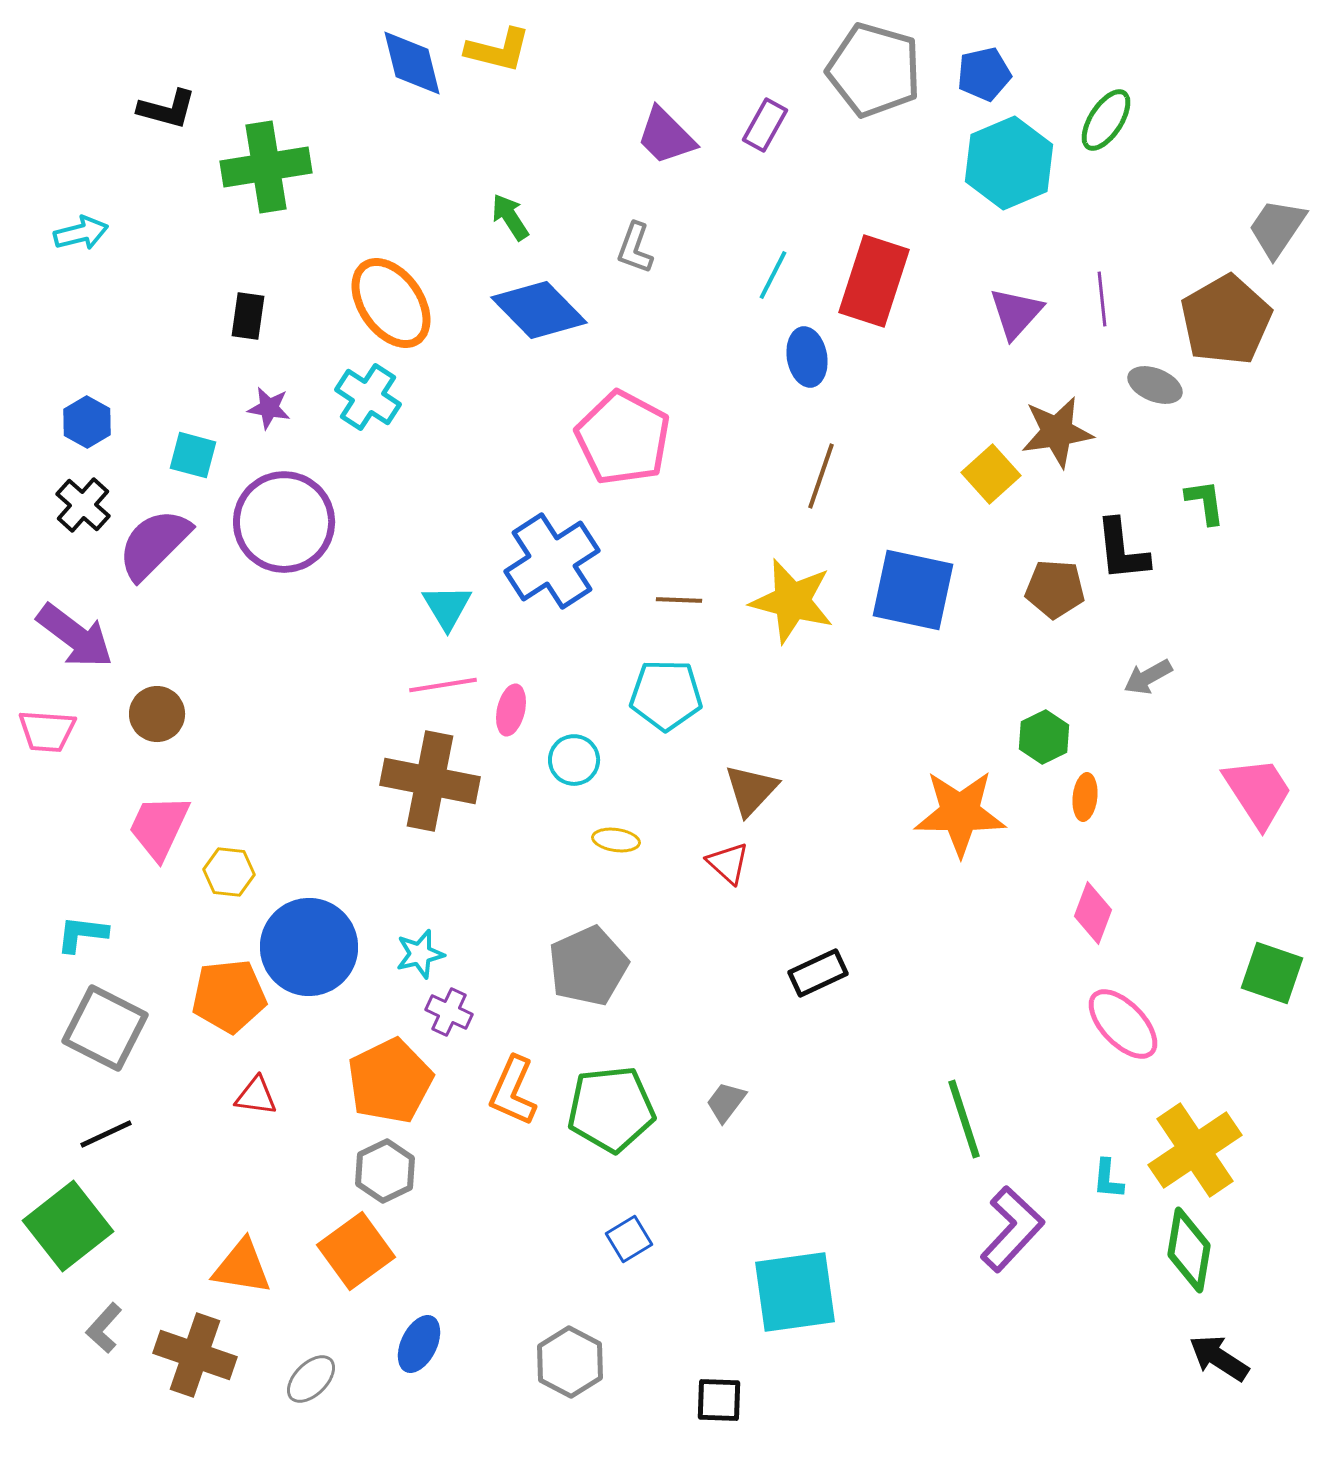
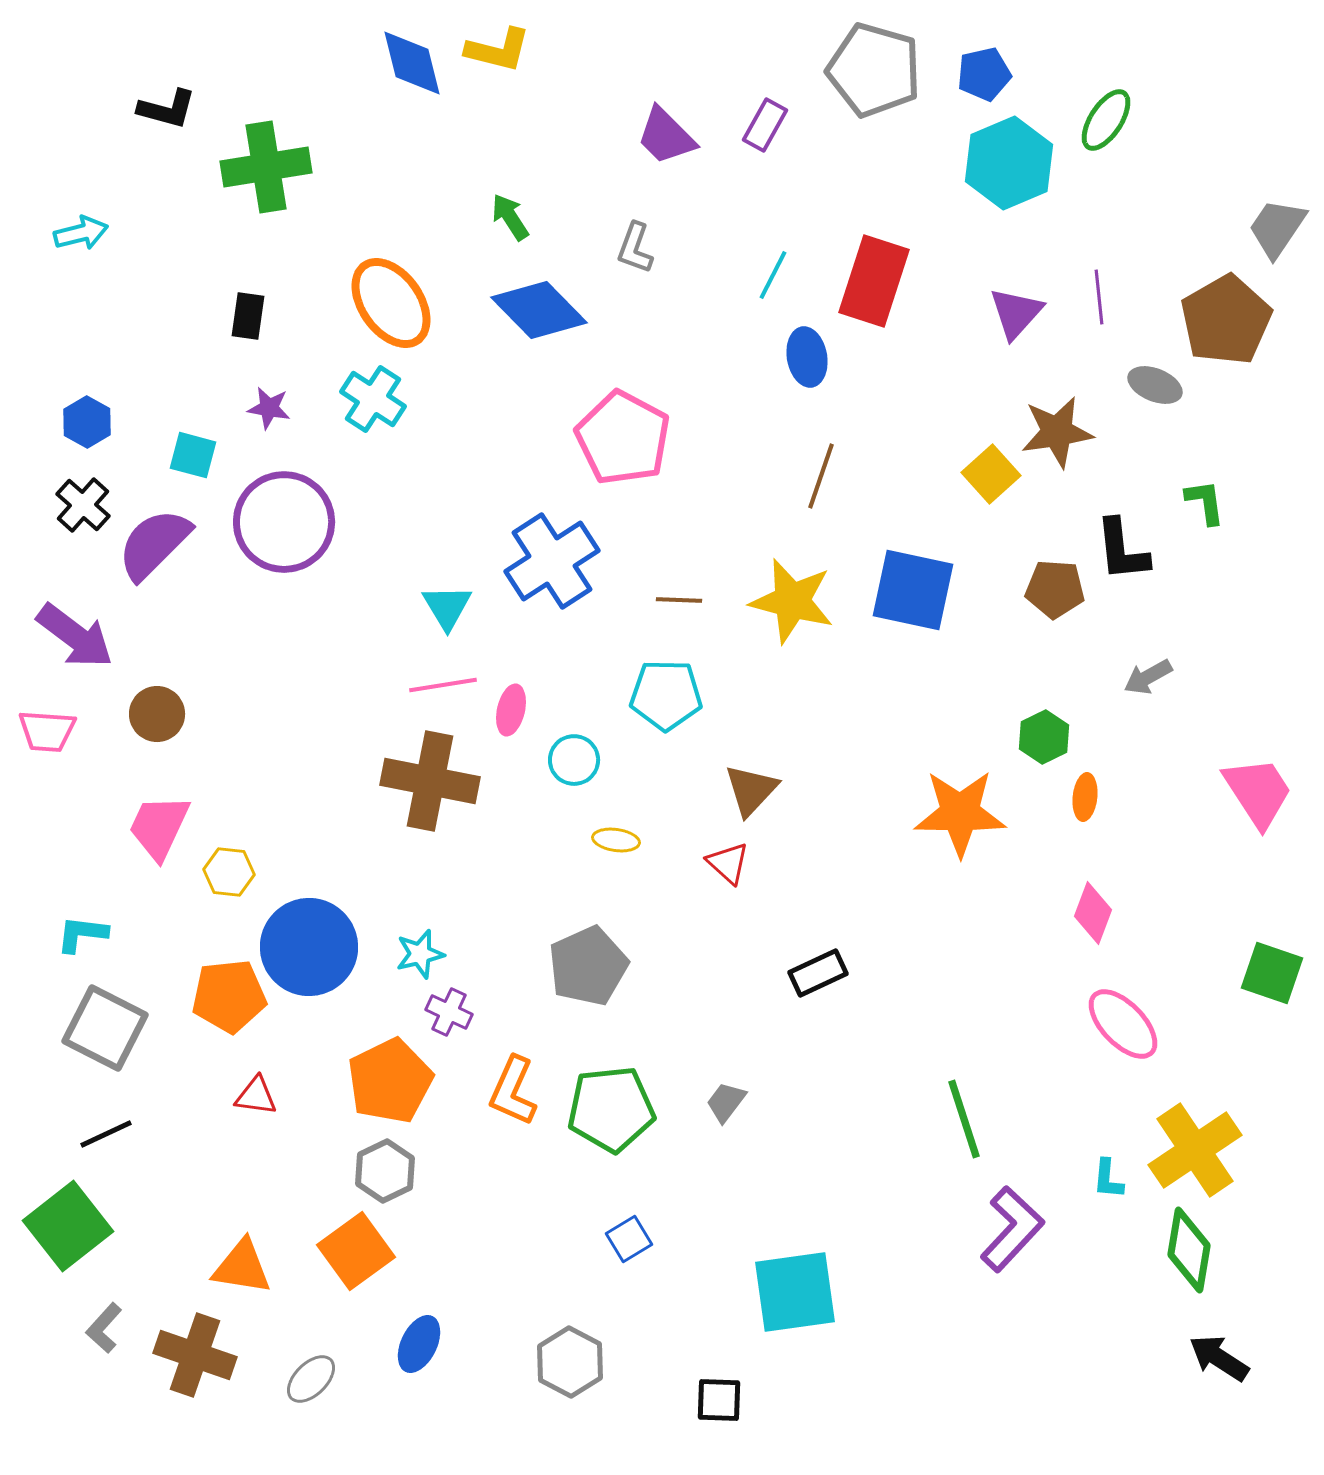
purple line at (1102, 299): moved 3 px left, 2 px up
cyan cross at (368, 397): moved 5 px right, 2 px down
